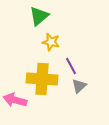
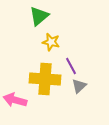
yellow cross: moved 3 px right
